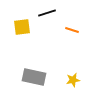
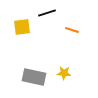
yellow star: moved 9 px left, 7 px up; rotated 16 degrees clockwise
